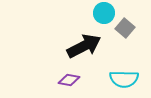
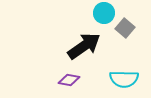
black arrow: rotated 8 degrees counterclockwise
